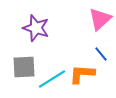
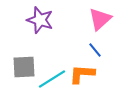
purple star: moved 4 px right, 8 px up
blue line: moved 6 px left, 4 px up
